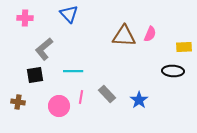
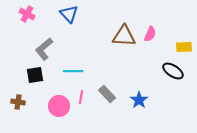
pink cross: moved 2 px right, 4 px up; rotated 28 degrees clockwise
black ellipse: rotated 30 degrees clockwise
